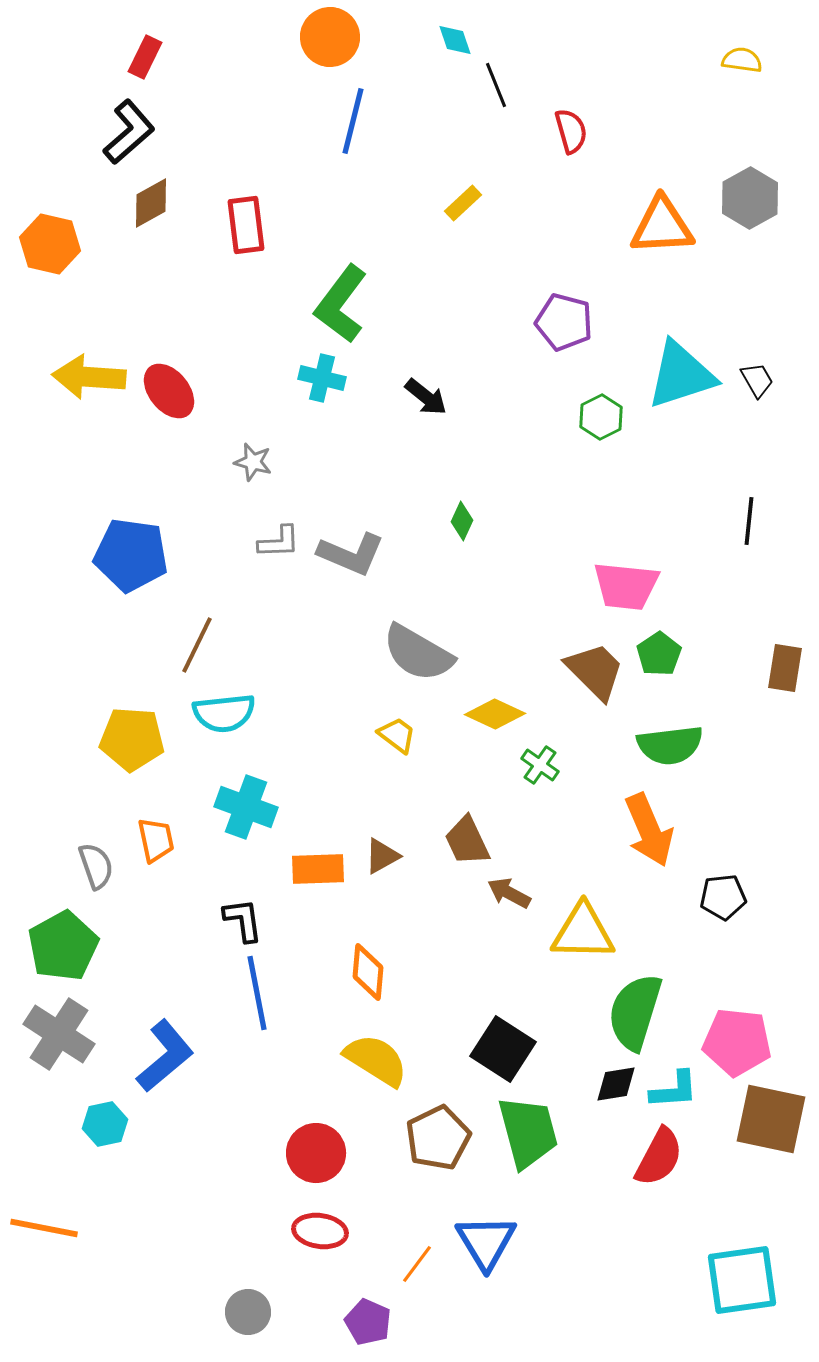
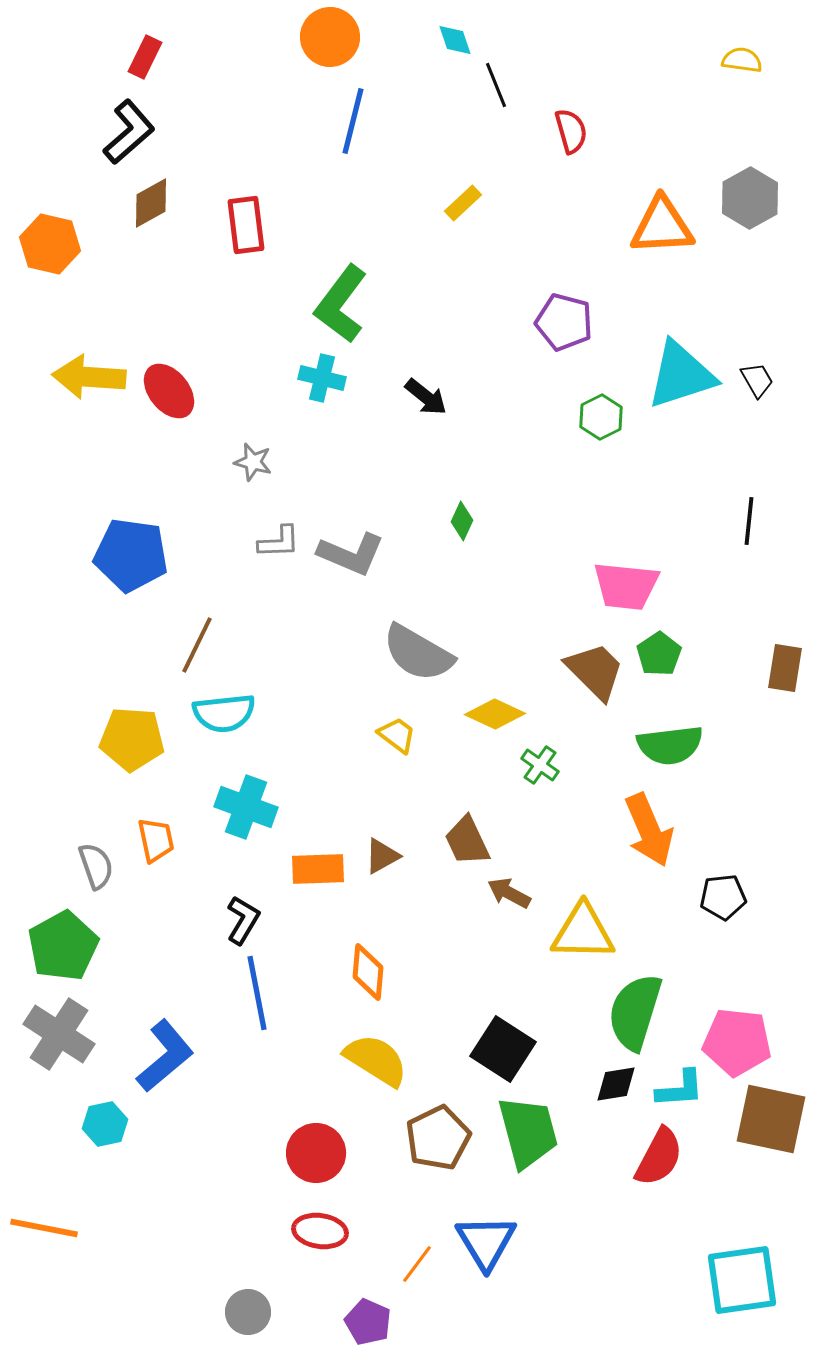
black L-shape at (243, 920): rotated 39 degrees clockwise
cyan L-shape at (674, 1090): moved 6 px right, 1 px up
